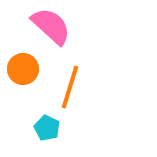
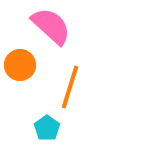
orange circle: moved 3 px left, 4 px up
cyan pentagon: rotated 10 degrees clockwise
